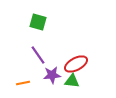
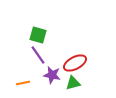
green square: moved 13 px down
red ellipse: moved 1 px left, 1 px up
purple star: rotated 18 degrees clockwise
green triangle: moved 1 px right, 2 px down; rotated 21 degrees counterclockwise
